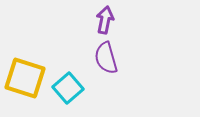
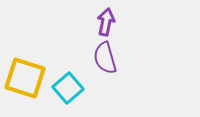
purple arrow: moved 1 px right, 2 px down
purple semicircle: moved 1 px left
